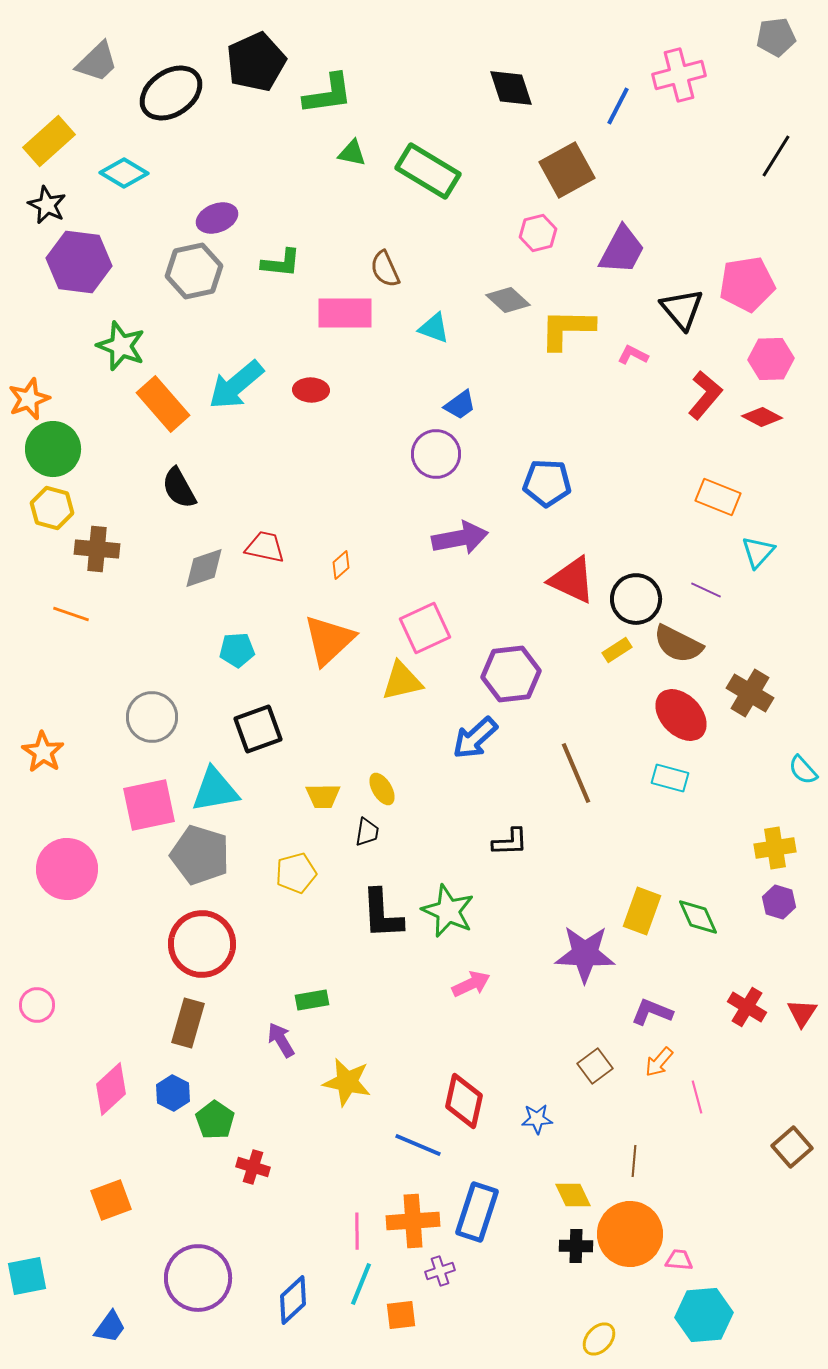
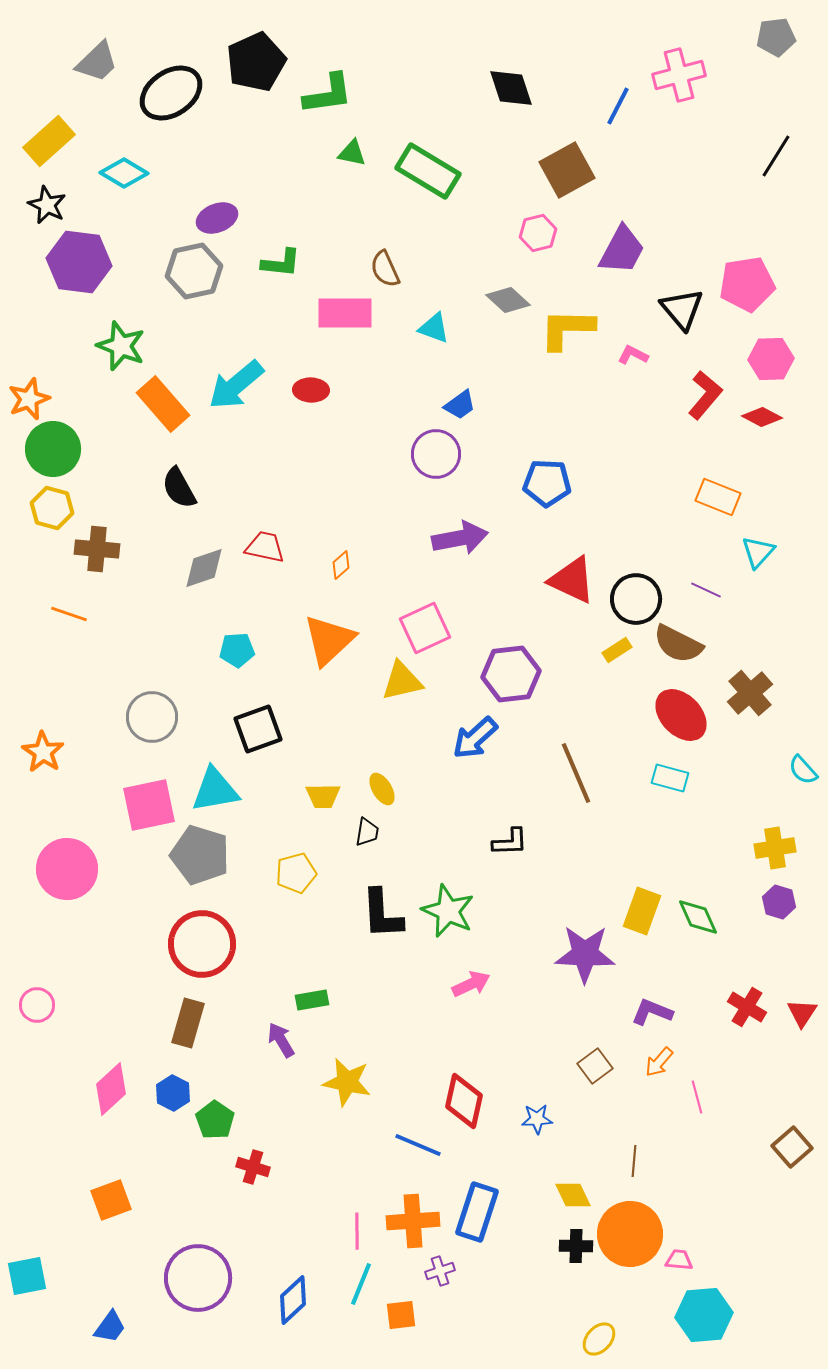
orange line at (71, 614): moved 2 px left
brown cross at (750, 693): rotated 18 degrees clockwise
